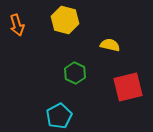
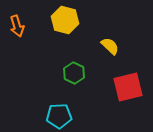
orange arrow: moved 1 px down
yellow semicircle: moved 1 px down; rotated 30 degrees clockwise
green hexagon: moved 1 px left
cyan pentagon: rotated 25 degrees clockwise
